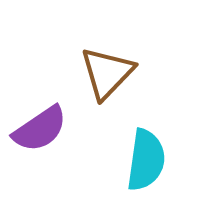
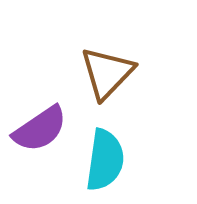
cyan semicircle: moved 41 px left
